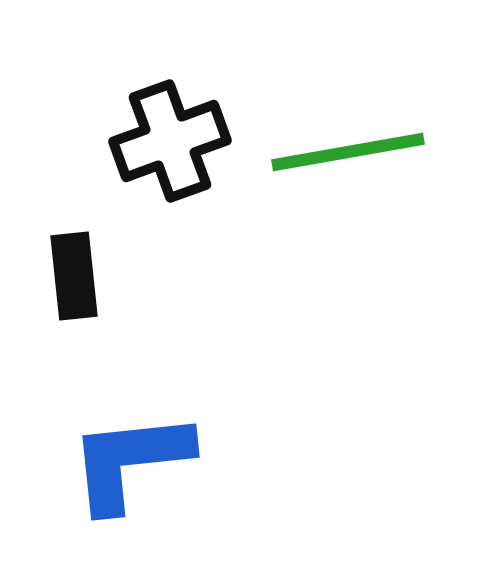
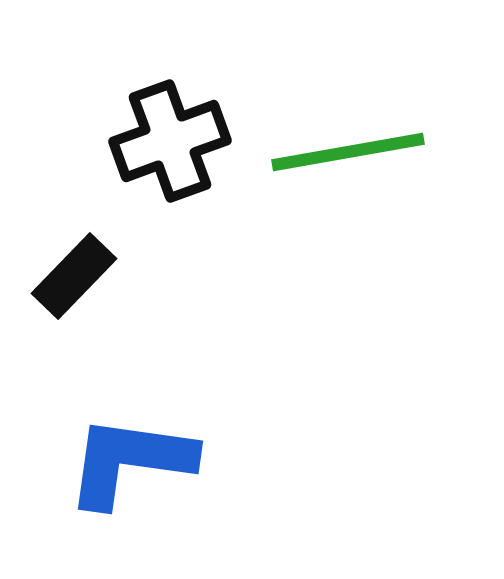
black rectangle: rotated 50 degrees clockwise
blue L-shape: rotated 14 degrees clockwise
